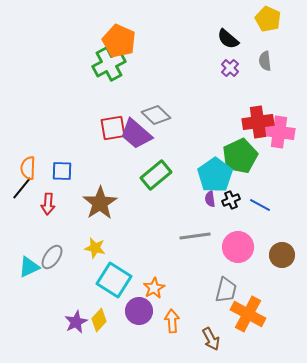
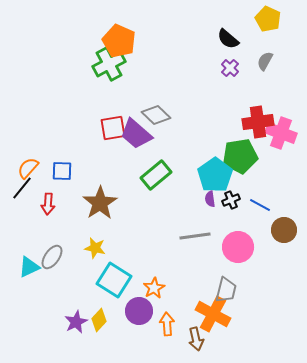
gray semicircle: rotated 36 degrees clockwise
pink cross: moved 2 px right, 1 px down; rotated 12 degrees clockwise
green pentagon: rotated 16 degrees clockwise
orange semicircle: rotated 40 degrees clockwise
brown circle: moved 2 px right, 25 px up
orange cross: moved 35 px left
orange arrow: moved 5 px left, 3 px down
brown arrow: moved 15 px left; rotated 15 degrees clockwise
